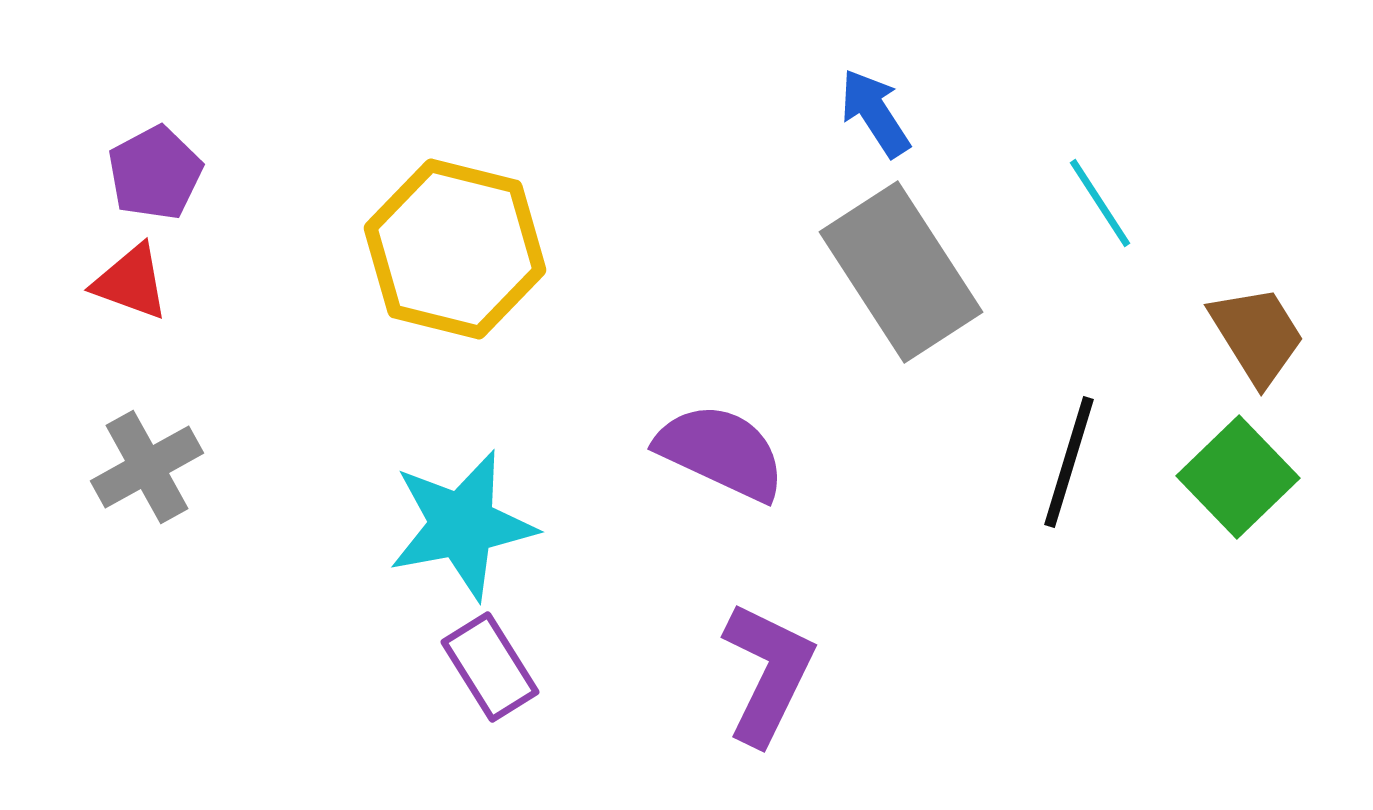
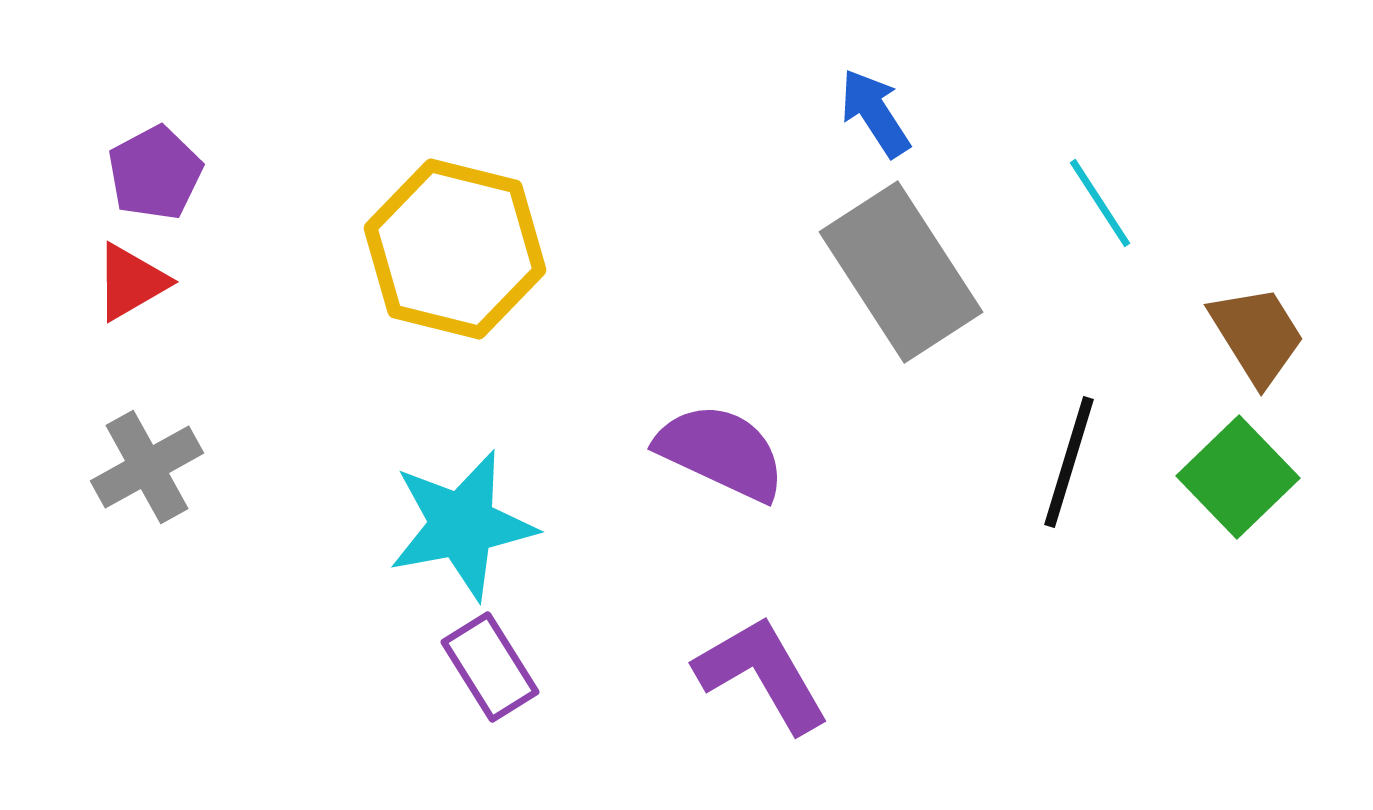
red triangle: rotated 50 degrees counterclockwise
purple L-shape: moved 6 px left, 1 px down; rotated 56 degrees counterclockwise
